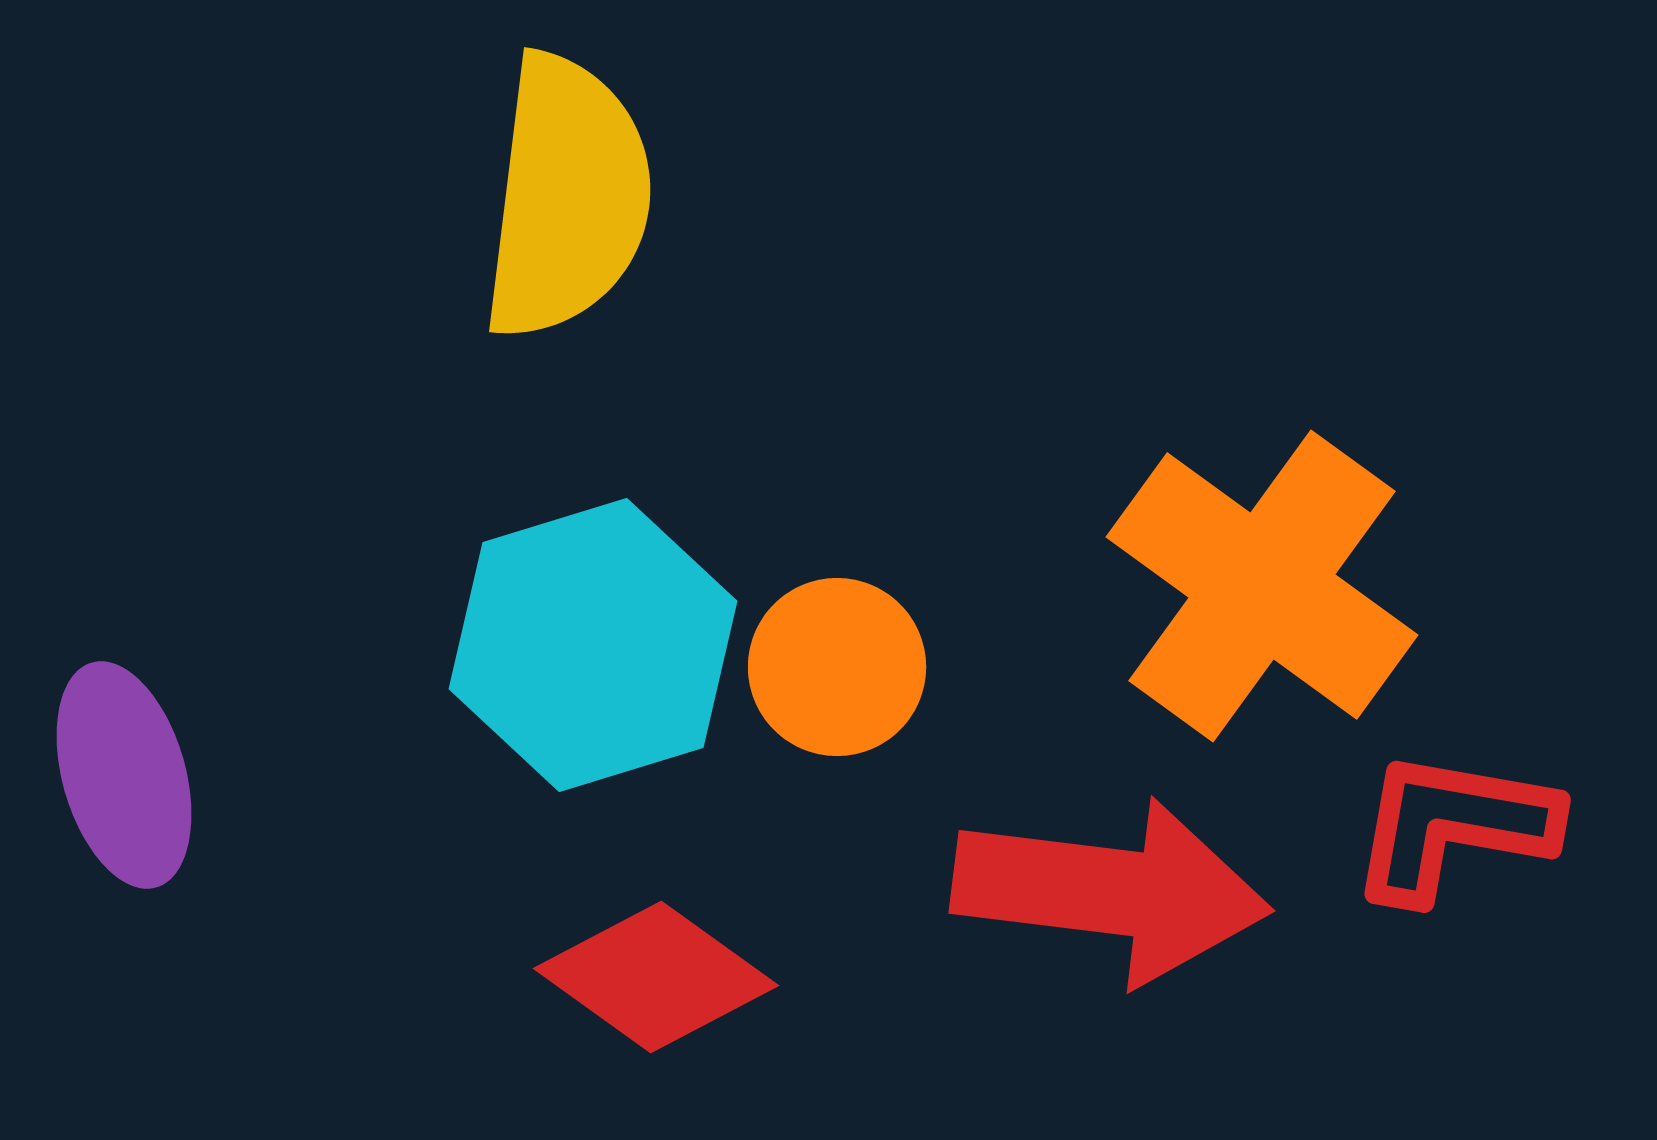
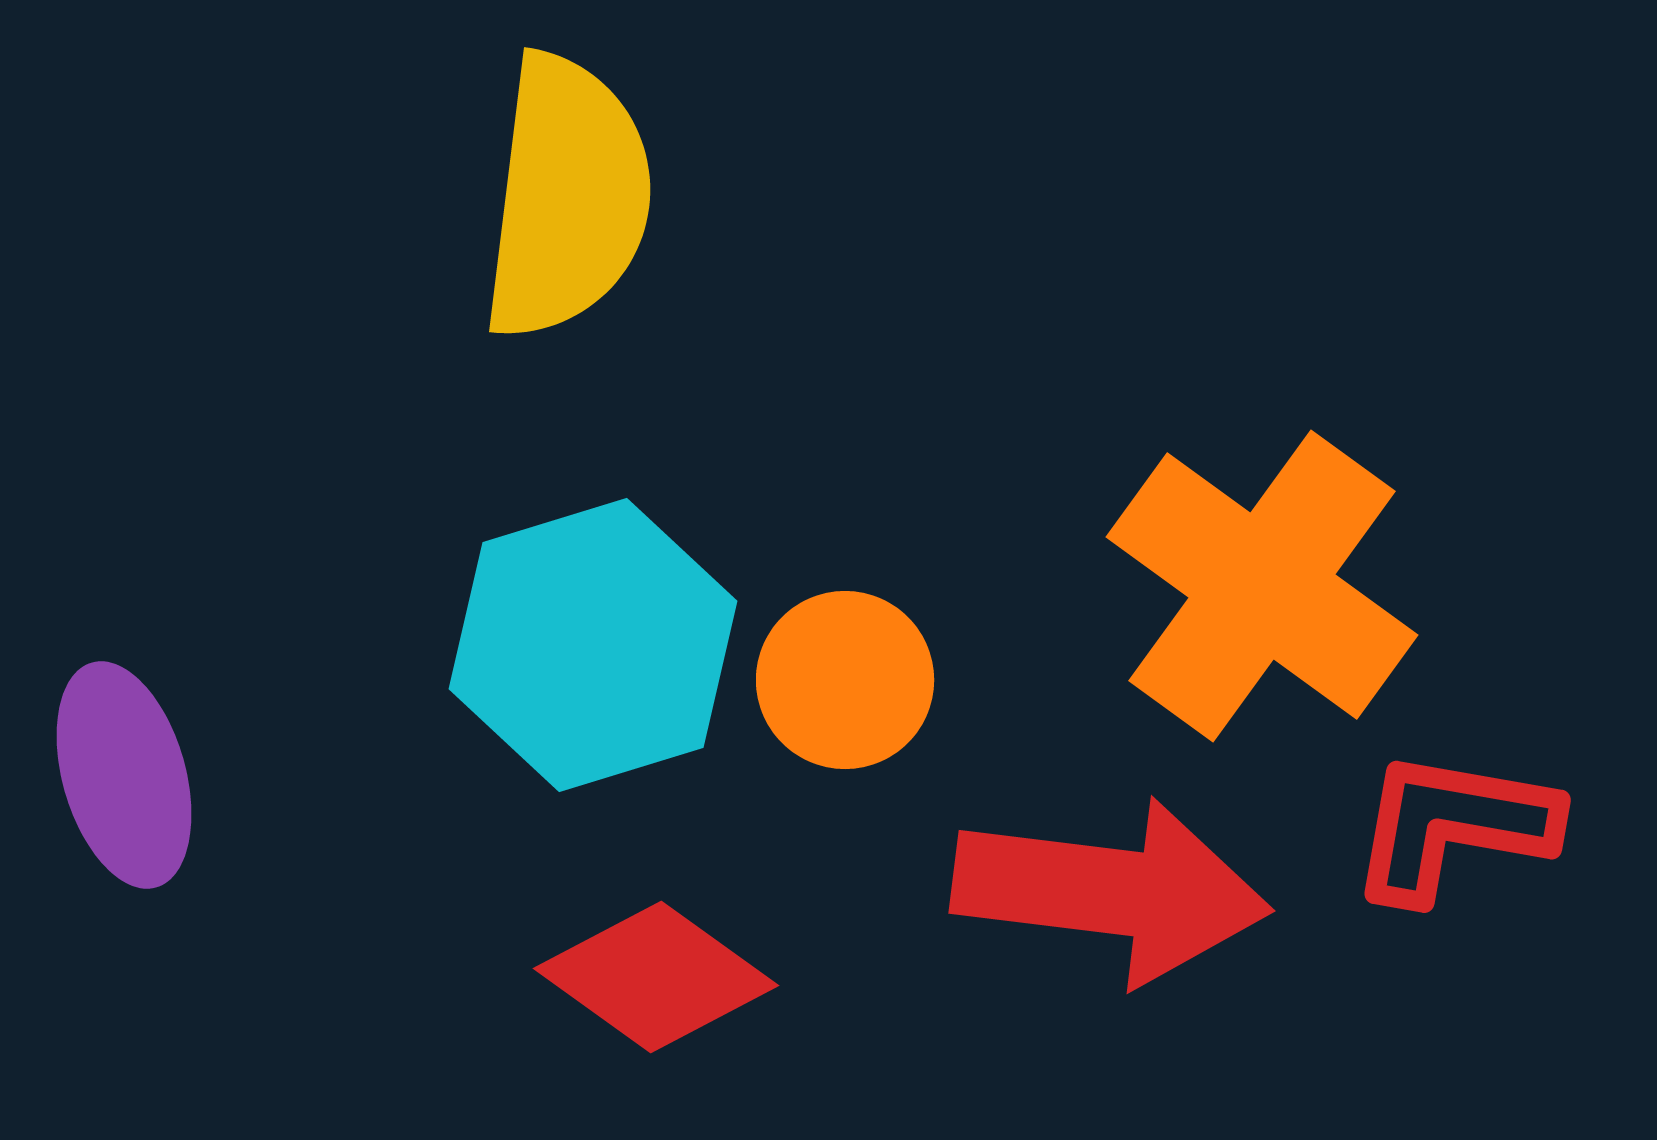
orange circle: moved 8 px right, 13 px down
